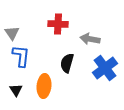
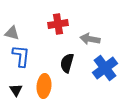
red cross: rotated 12 degrees counterclockwise
gray triangle: rotated 42 degrees counterclockwise
